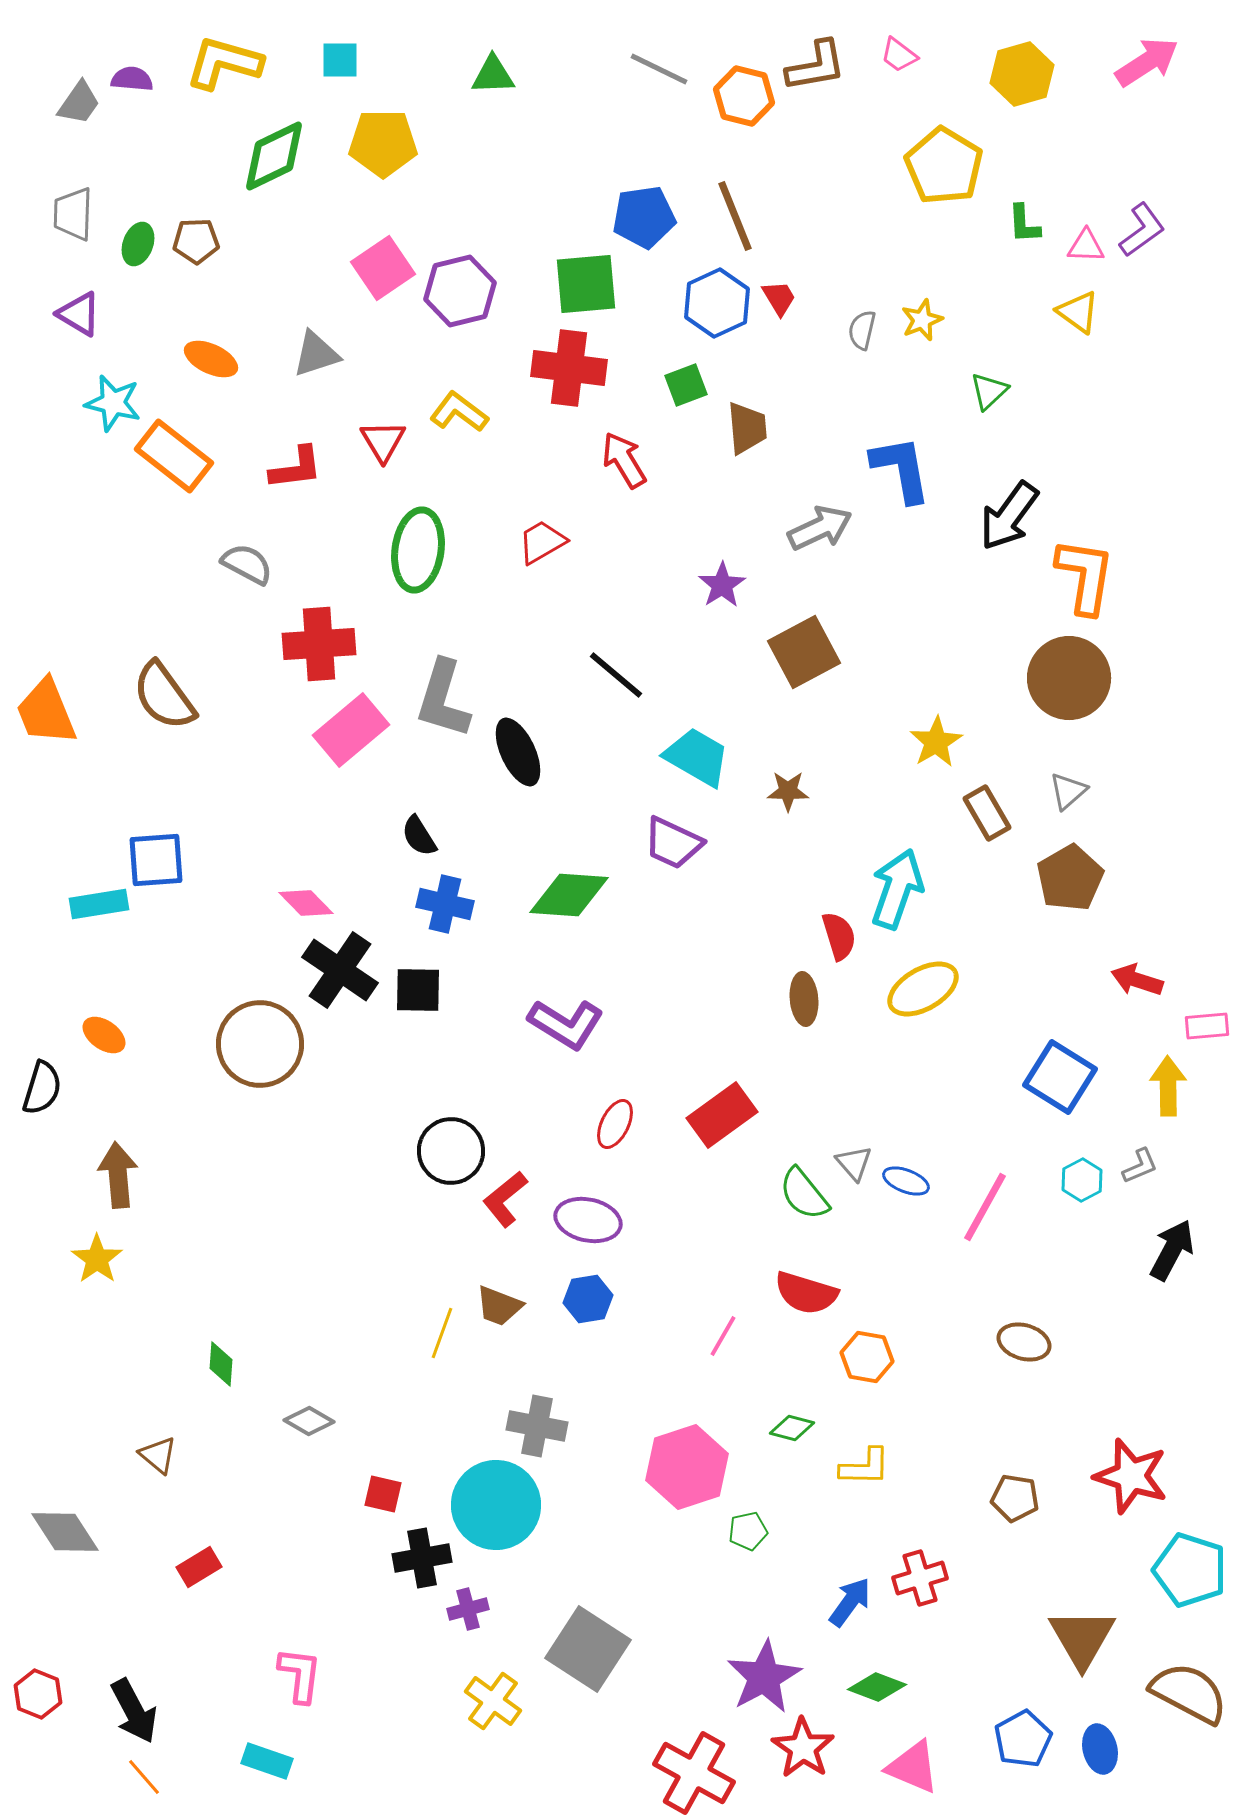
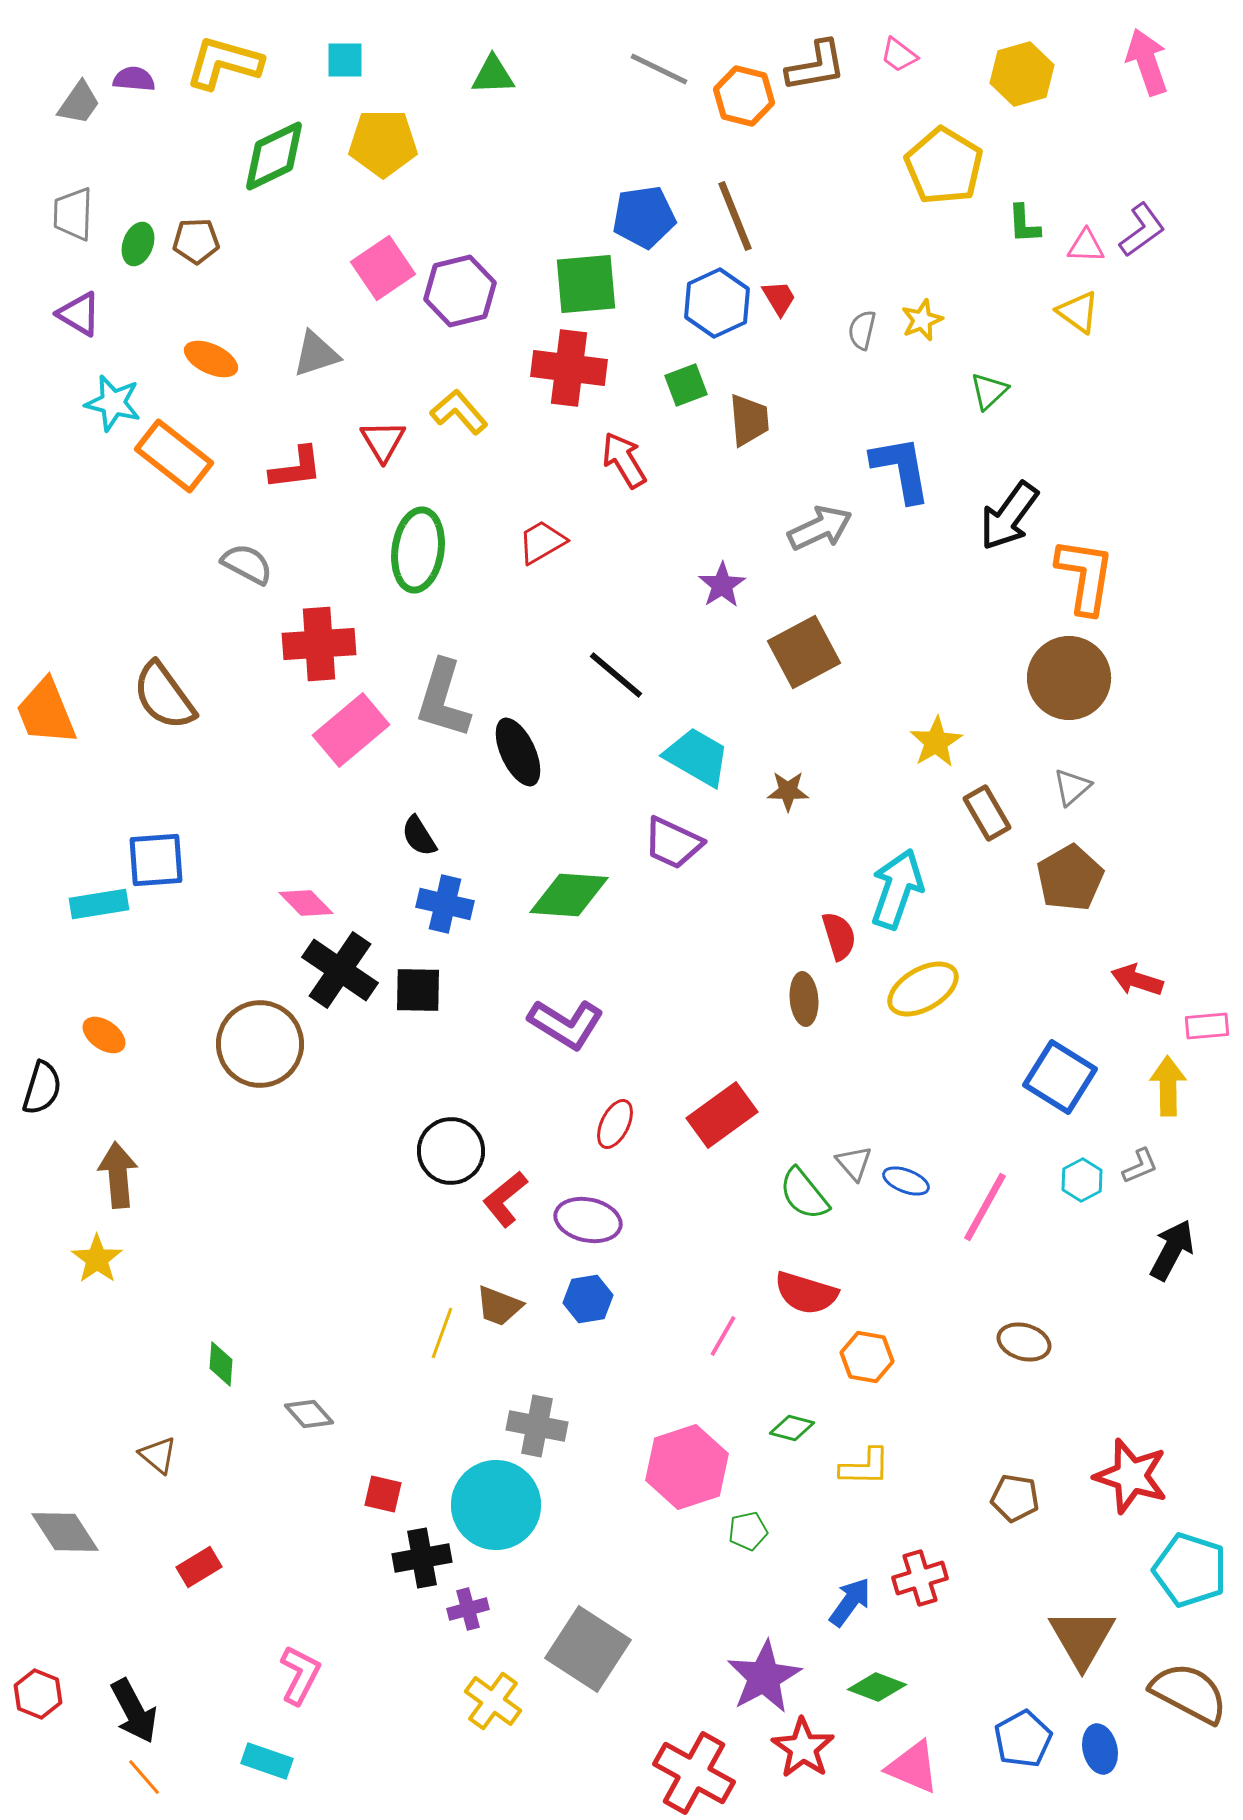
cyan square at (340, 60): moved 5 px right
pink arrow at (1147, 62): rotated 76 degrees counterclockwise
purple semicircle at (132, 79): moved 2 px right
yellow L-shape at (459, 412): rotated 12 degrees clockwise
brown trapezoid at (747, 428): moved 2 px right, 8 px up
gray triangle at (1068, 791): moved 4 px right, 4 px up
gray diamond at (309, 1421): moved 7 px up; rotated 18 degrees clockwise
pink L-shape at (300, 1675): rotated 20 degrees clockwise
